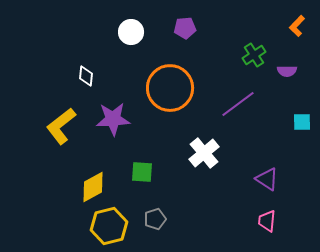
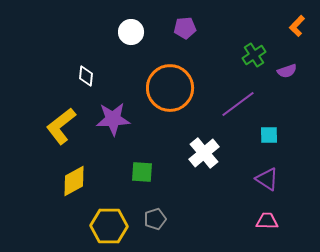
purple semicircle: rotated 18 degrees counterclockwise
cyan square: moved 33 px left, 13 px down
yellow diamond: moved 19 px left, 6 px up
pink trapezoid: rotated 85 degrees clockwise
yellow hexagon: rotated 15 degrees clockwise
